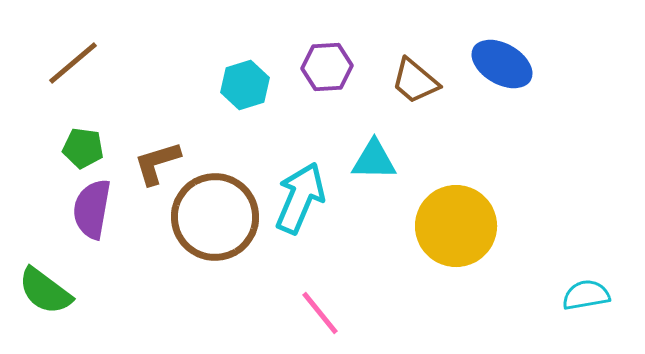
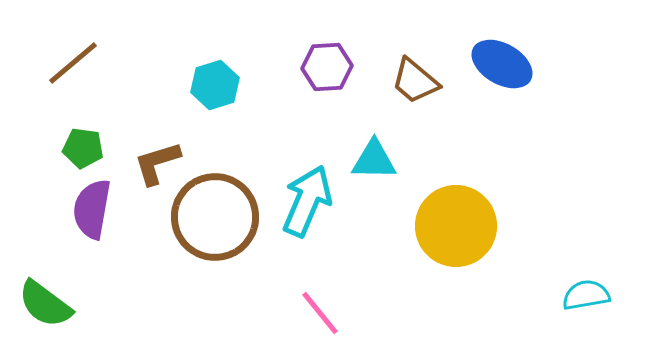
cyan hexagon: moved 30 px left
cyan arrow: moved 7 px right, 3 px down
green semicircle: moved 13 px down
